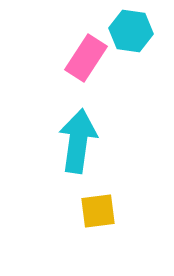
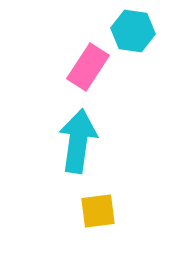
cyan hexagon: moved 2 px right
pink rectangle: moved 2 px right, 9 px down
